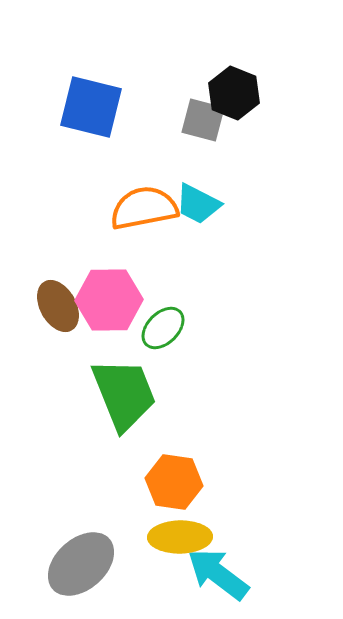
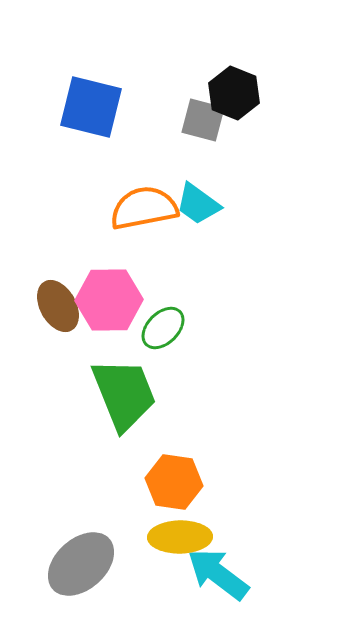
cyan trapezoid: rotated 9 degrees clockwise
